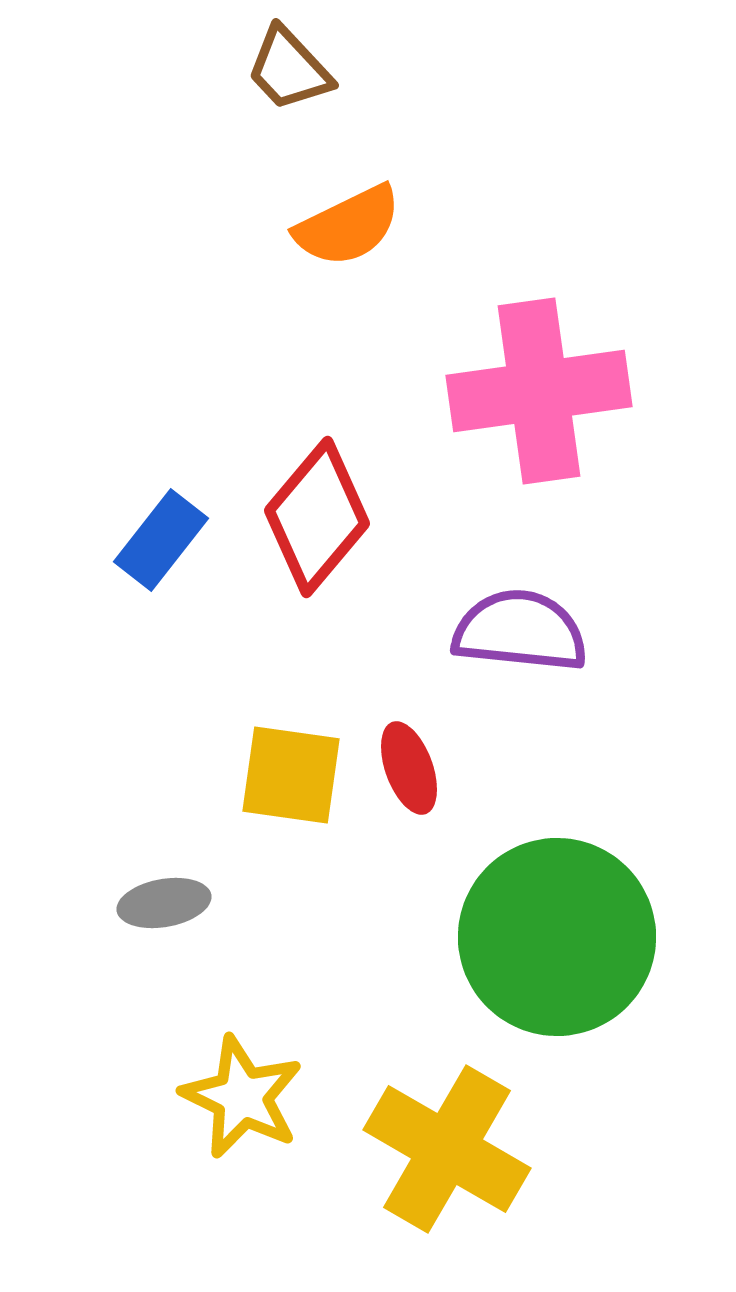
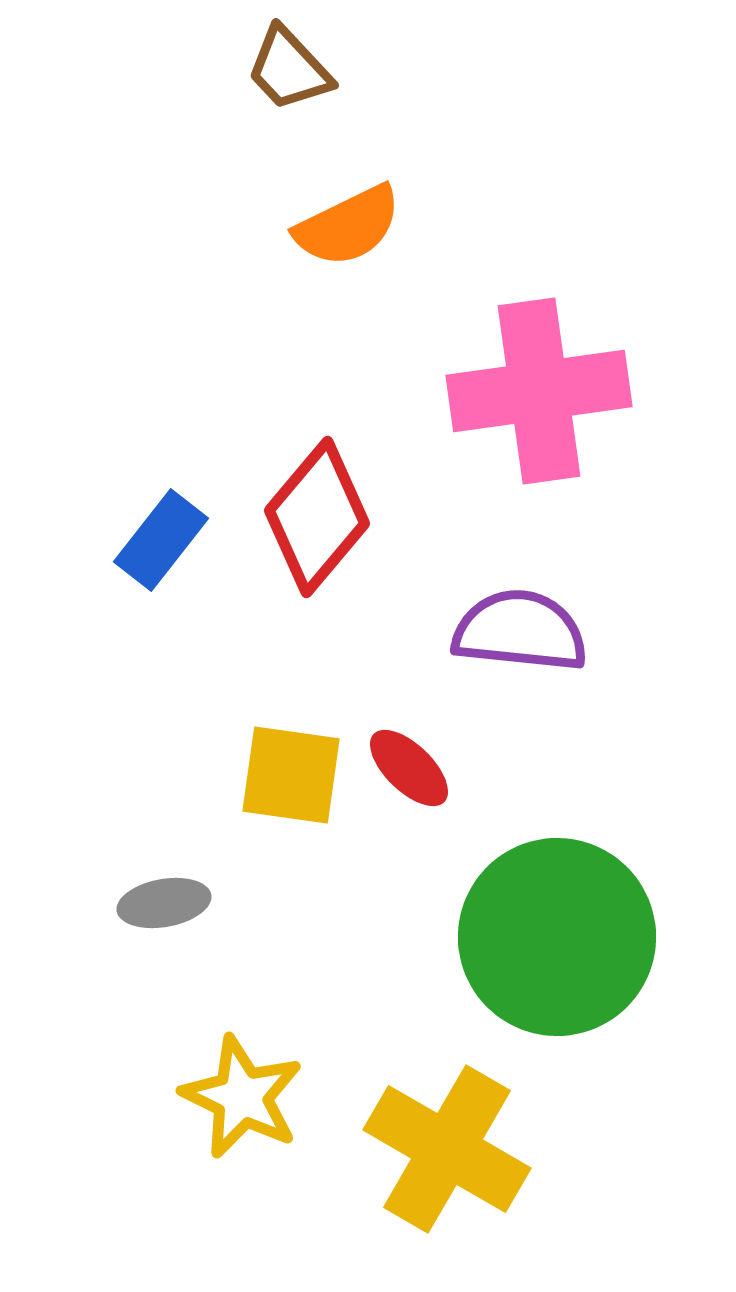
red ellipse: rotated 26 degrees counterclockwise
